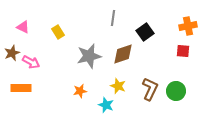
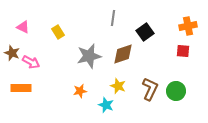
brown star: rotated 28 degrees counterclockwise
